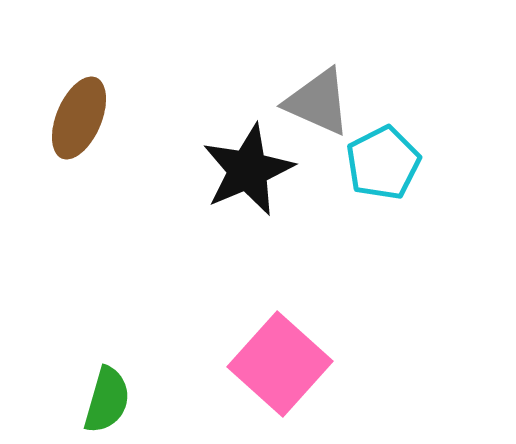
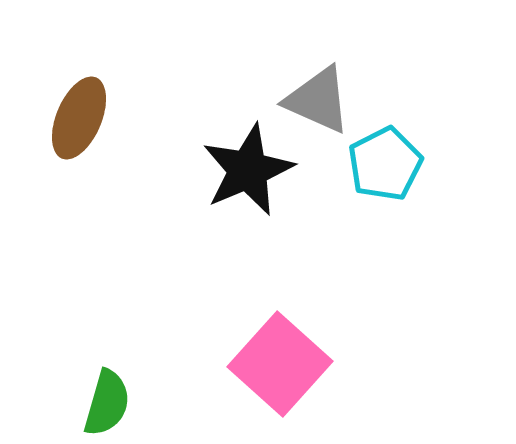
gray triangle: moved 2 px up
cyan pentagon: moved 2 px right, 1 px down
green semicircle: moved 3 px down
